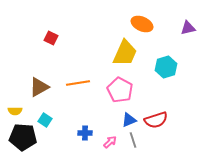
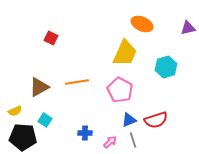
orange line: moved 1 px left, 1 px up
yellow semicircle: rotated 24 degrees counterclockwise
